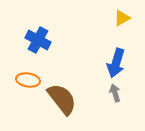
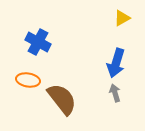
blue cross: moved 2 px down
